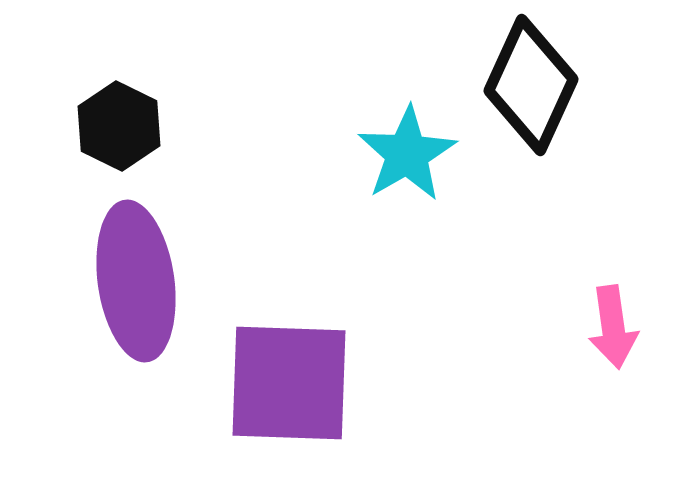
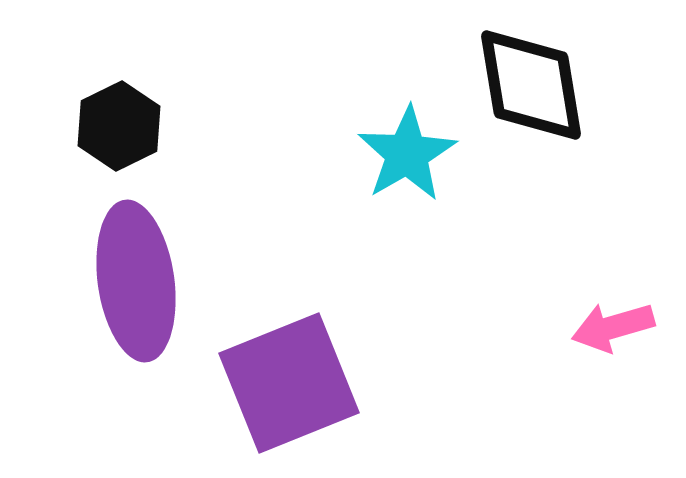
black diamond: rotated 34 degrees counterclockwise
black hexagon: rotated 8 degrees clockwise
pink arrow: rotated 82 degrees clockwise
purple square: rotated 24 degrees counterclockwise
